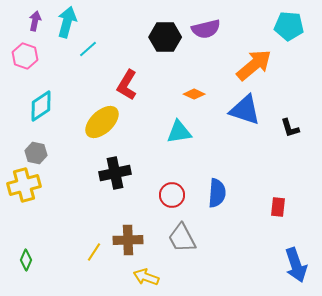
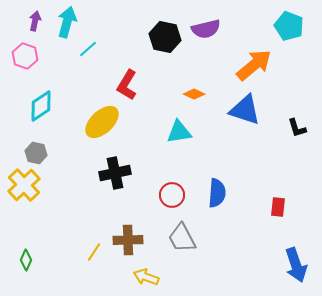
cyan pentagon: rotated 16 degrees clockwise
black hexagon: rotated 12 degrees clockwise
black L-shape: moved 7 px right
yellow cross: rotated 28 degrees counterclockwise
